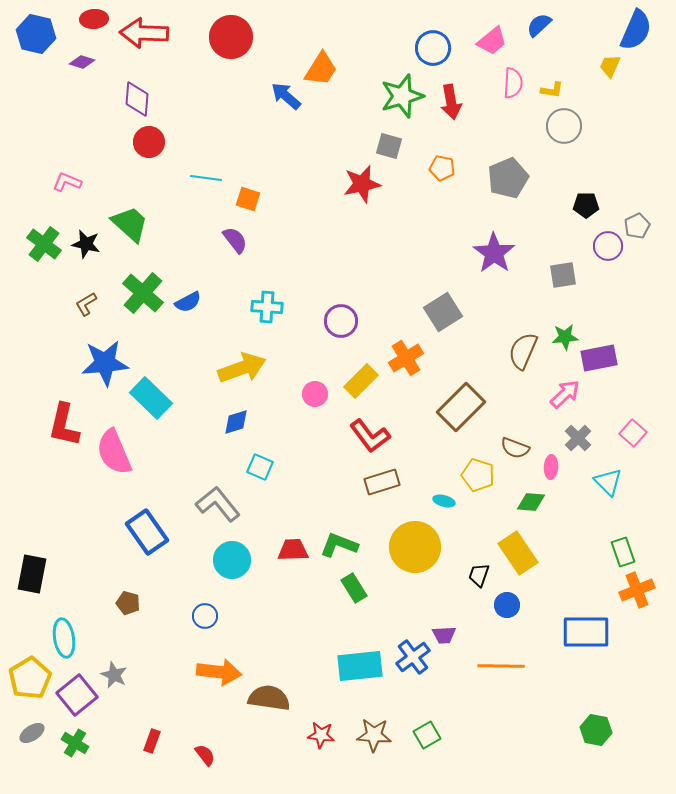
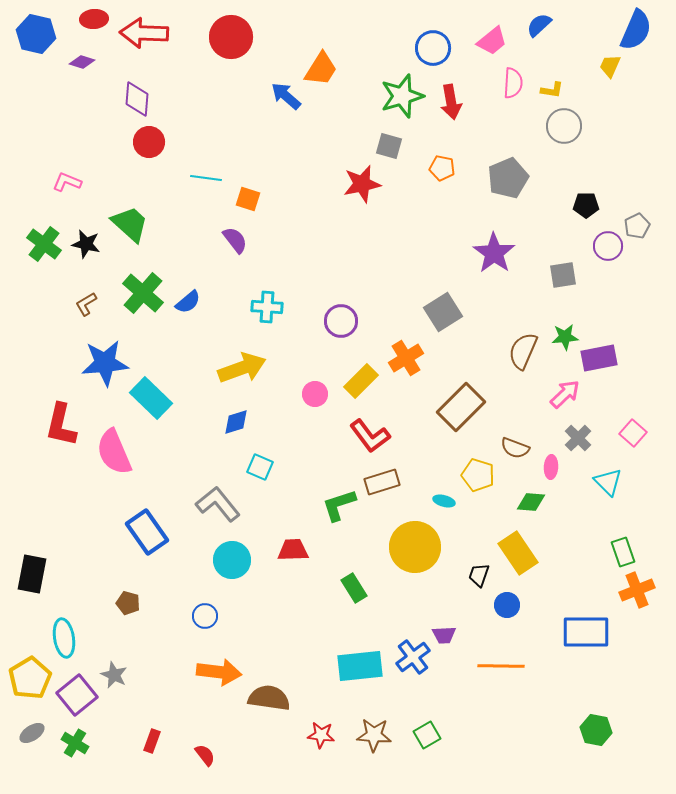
blue semicircle at (188, 302): rotated 12 degrees counterclockwise
red L-shape at (64, 425): moved 3 px left
green L-shape at (339, 545): moved 40 px up; rotated 39 degrees counterclockwise
